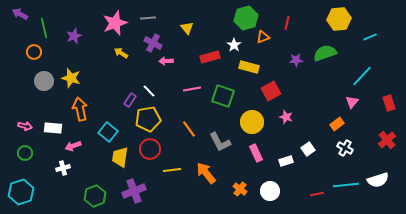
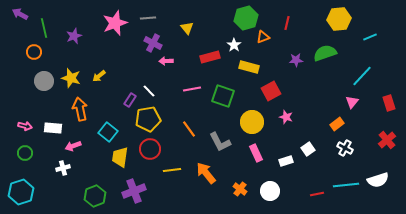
yellow arrow at (121, 53): moved 22 px left, 23 px down; rotated 72 degrees counterclockwise
